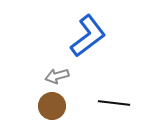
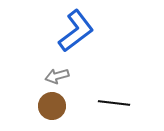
blue L-shape: moved 12 px left, 5 px up
